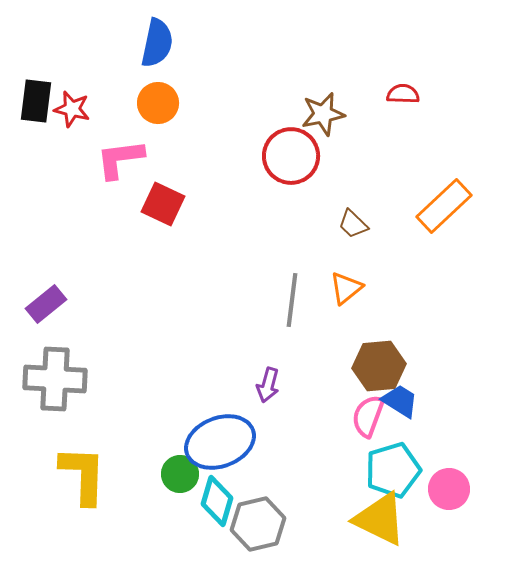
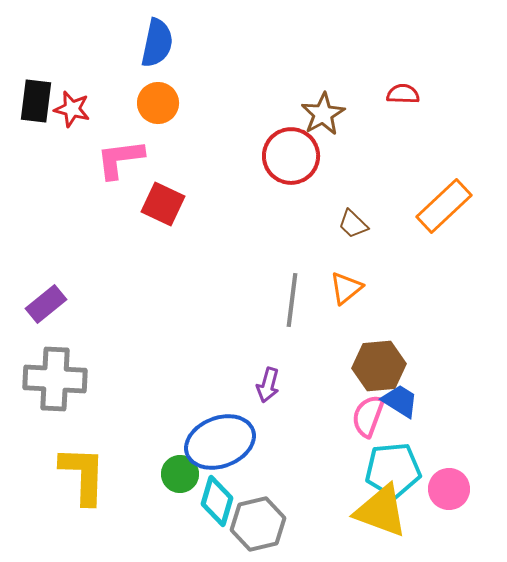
brown star: rotated 18 degrees counterclockwise
cyan pentagon: rotated 12 degrees clockwise
yellow triangle: moved 1 px right, 8 px up; rotated 6 degrees counterclockwise
